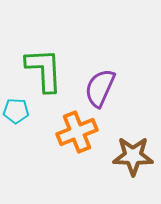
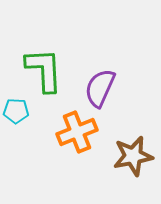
brown star: rotated 12 degrees counterclockwise
